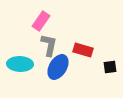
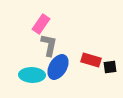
pink rectangle: moved 3 px down
red rectangle: moved 8 px right, 10 px down
cyan ellipse: moved 12 px right, 11 px down
